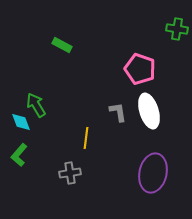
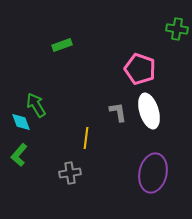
green rectangle: rotated 48 degrees counterclockwise
